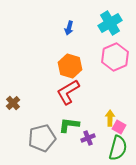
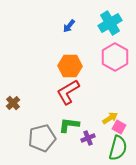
blue arrow: moved 2 px up; rotated 24 degrees clockwise
pink hexagon: rotated 8 degrees counterclockwise
orange hexagon: rotated 15 degrees counterclockwise
yellow arrow: rotated 56 degrees clockwise
